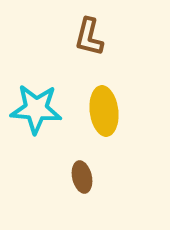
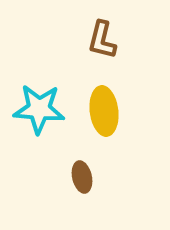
brown L-shape: moved 13 px right, 3 px down
cyan star: moved 3 px right
